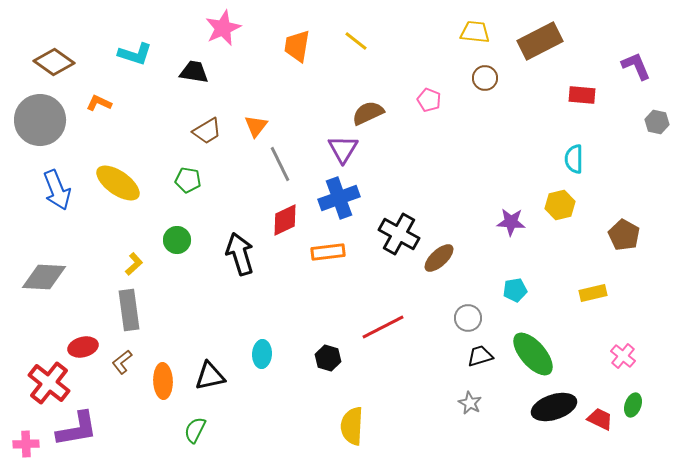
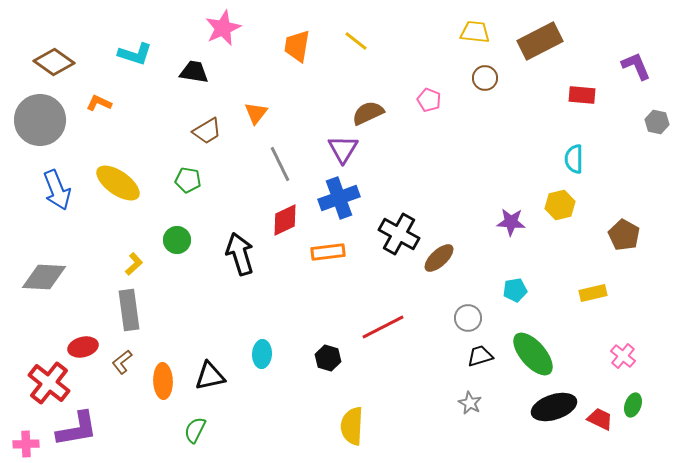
orange triangle at (256, 126): moved 13 px up
